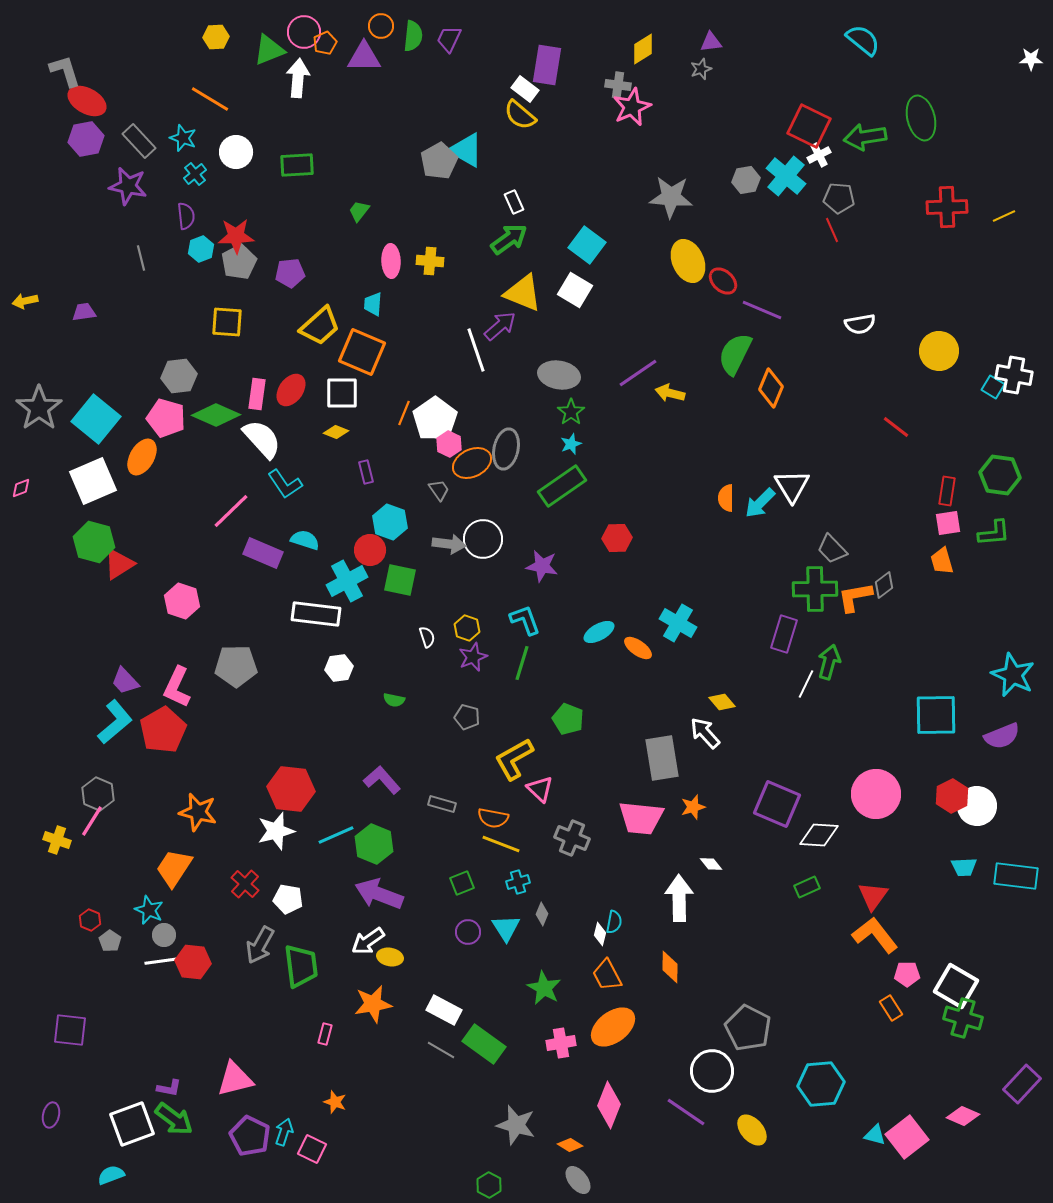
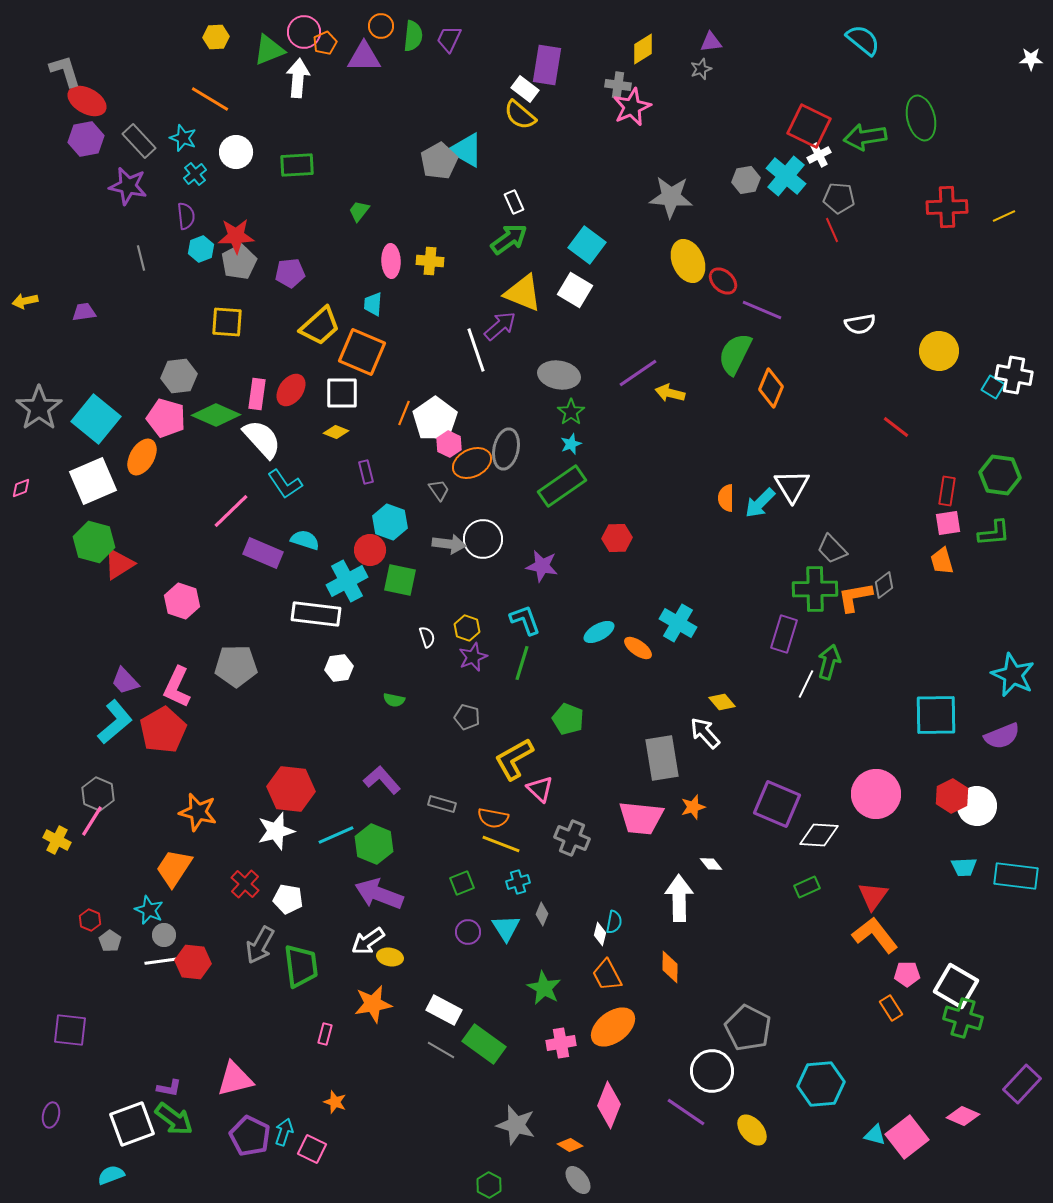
yellow cross at (57, 840): rotated 8 degrees clockwise
